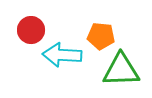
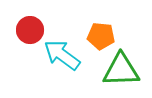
red circle: moved 1 px left
cyan arrow: rotated 33 degrees clockwise
